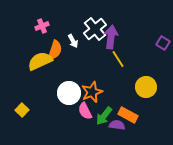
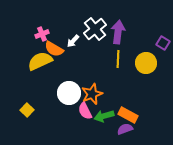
pink cross: moved 8 px down
purple arrow: moved 7 px right, 5 px up
white arrow: rotated 72 degrees clockwise
orange semicircle: moved 1 px left, 1 px up; rotated 102 degrees clockwise
yellow line: rotated 36 degrees clockwise
yellow circle: moved 24 px up
orange star: moved 2 px down
yellow square: moved 5 px right
green arrow: rotated 36 degrees clockwise
purple semicircle: moved 8 px right, 4 px down; rotated 28 degrees counterclockwise
